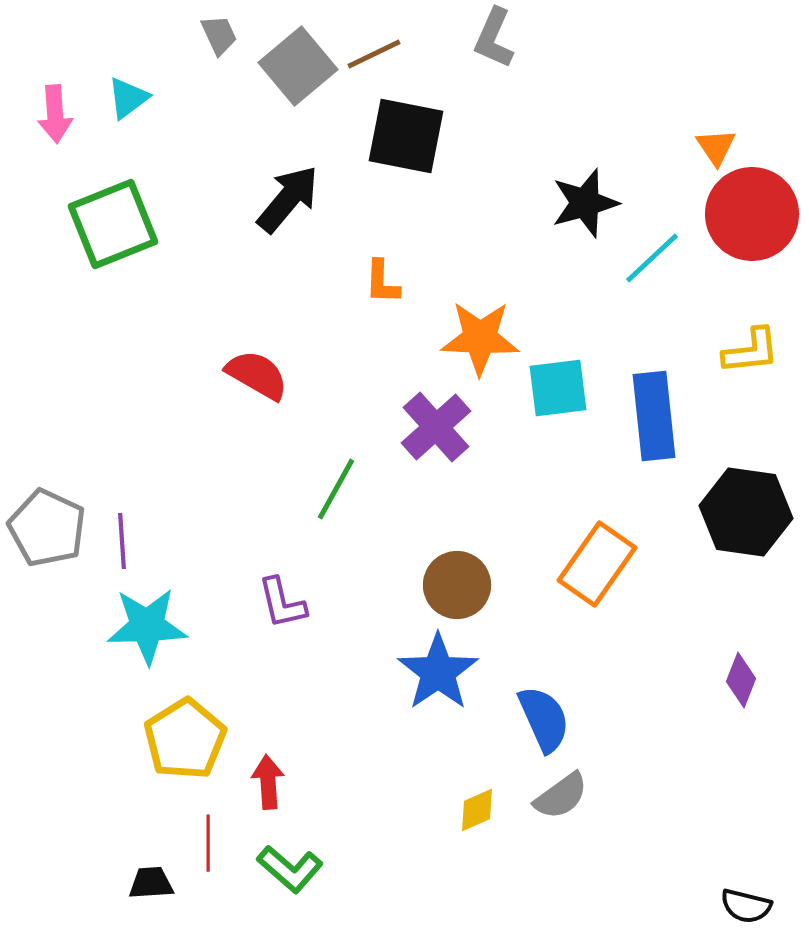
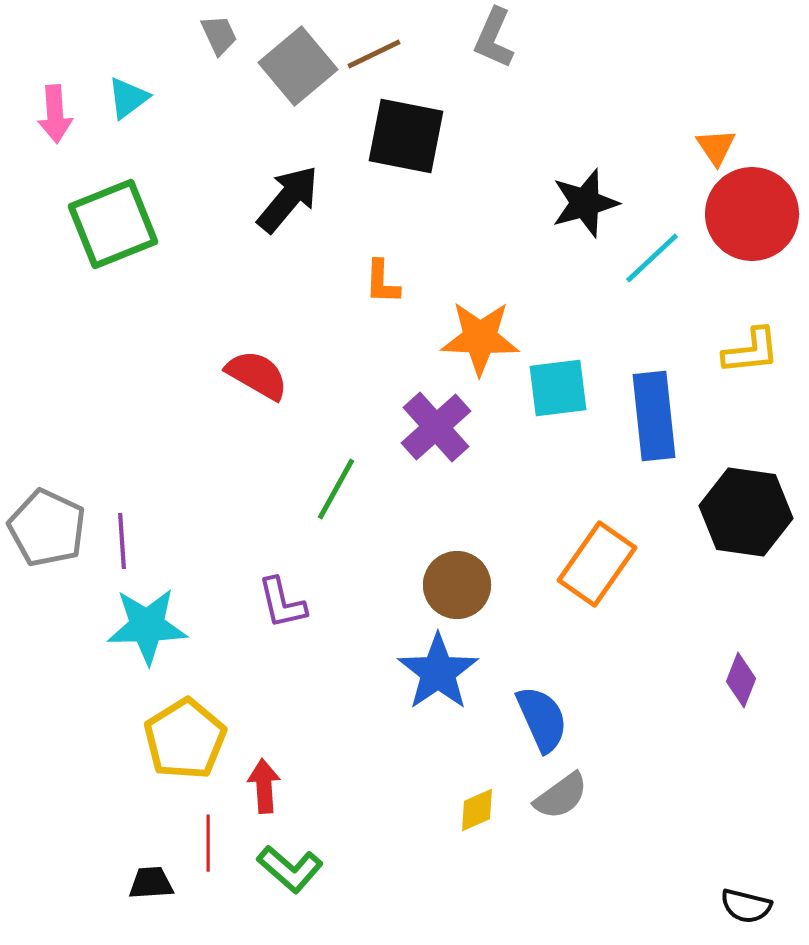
blue semicircle: moved 2 px left
red arrow: moved 4 px left, 4 px down
